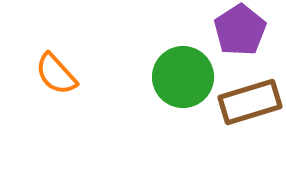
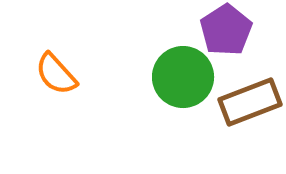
purple pentagon: moved 14 px left
brown rectangle: rotated 4 degrees counterclockwise
